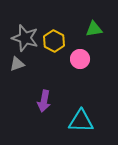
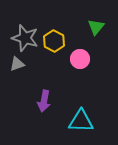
green triangle: moved 2 px right, 2 px up; rotated 42 degrees counterclockwise
